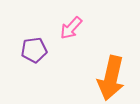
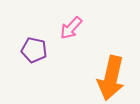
purple pentagon: rotated 20 degrees clockwise
